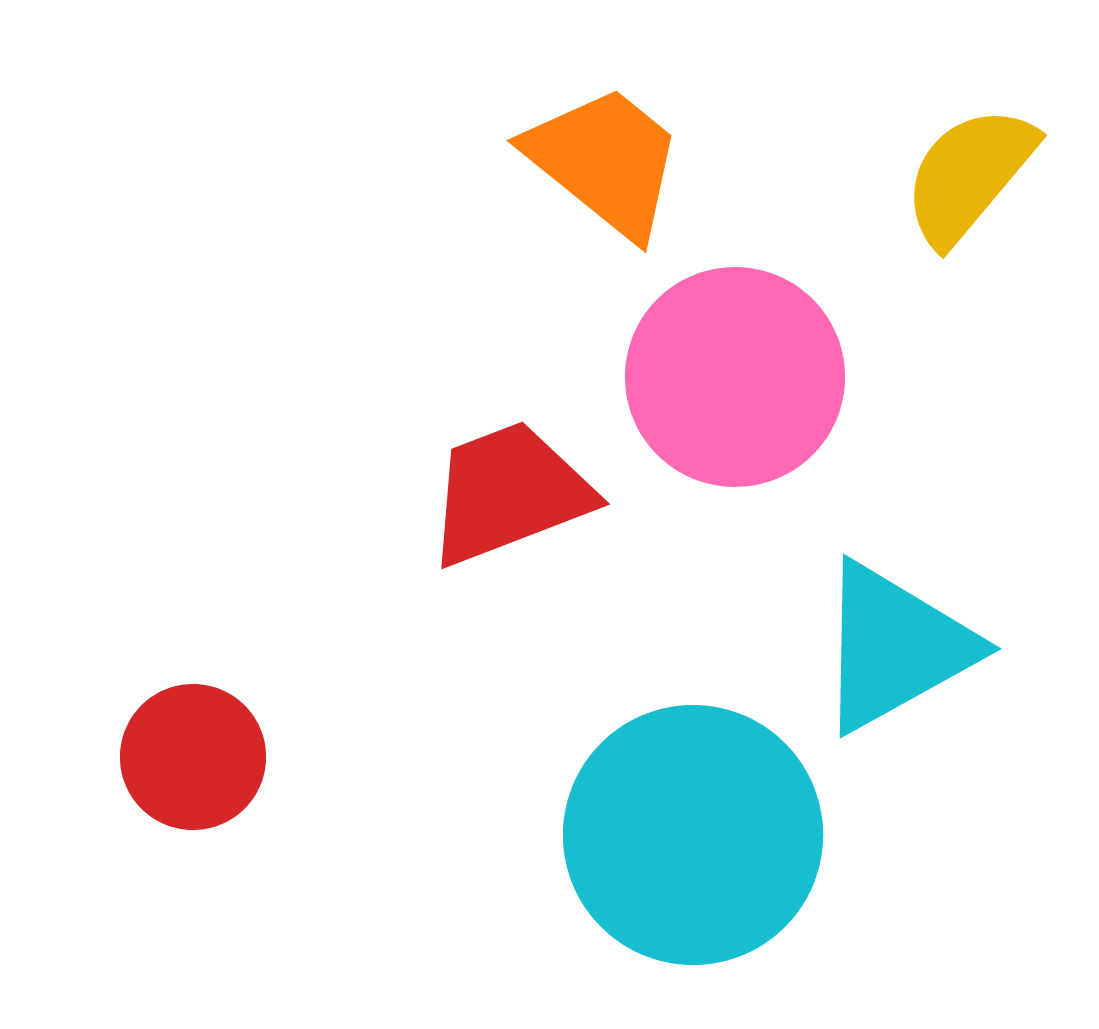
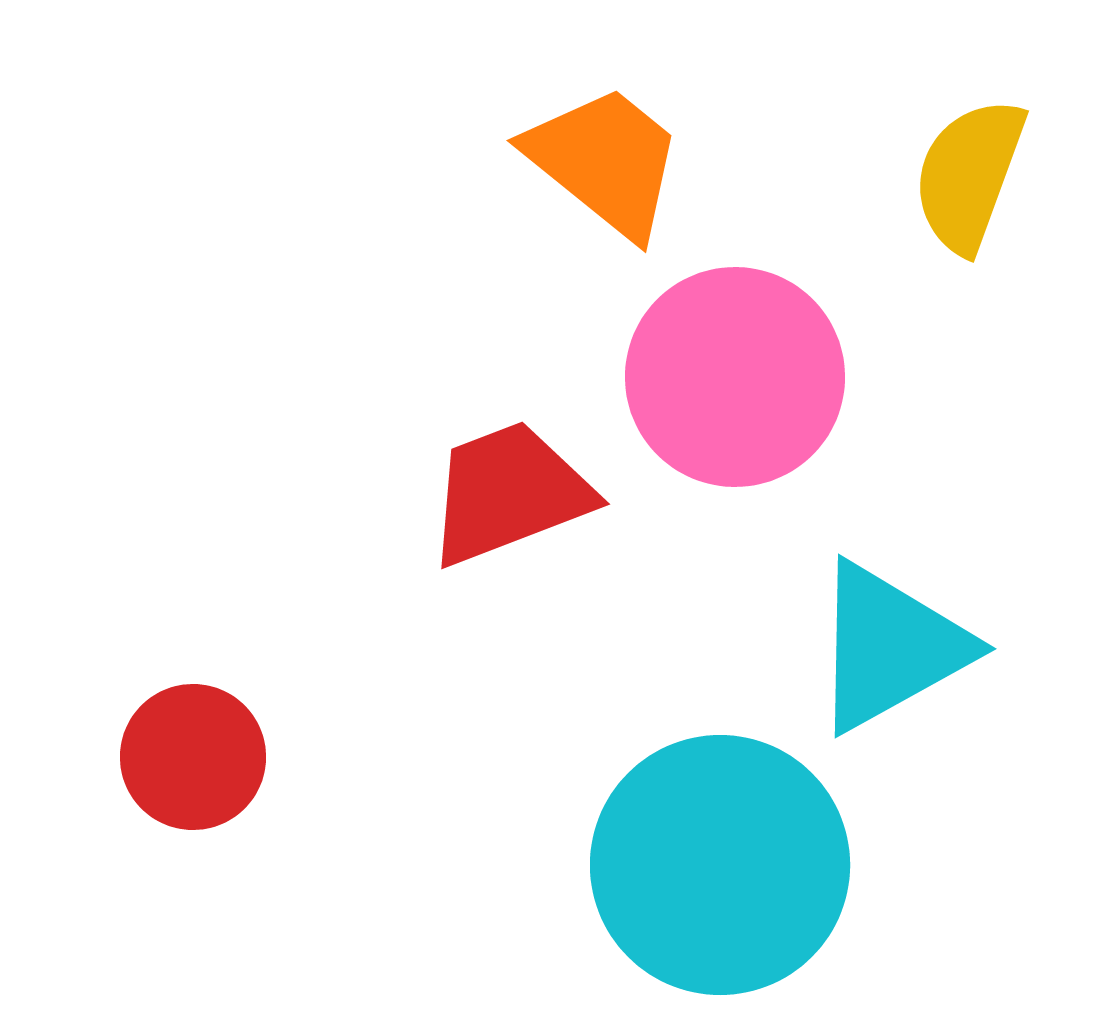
yellow semicircle: rotated 20 degrees counterclockwise
cyan triangle: moved 5 px left
cyan circle: moved 27 px right, 30 px down
